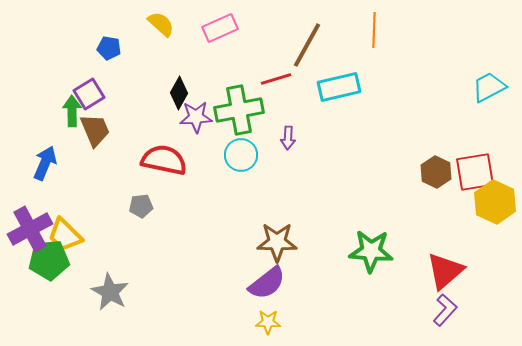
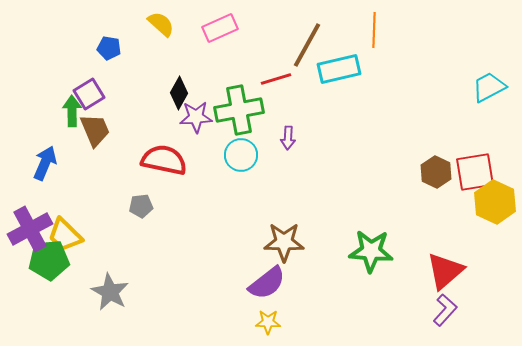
cyan rectangle: moved 18 px up
brown star: moved 7 px right
